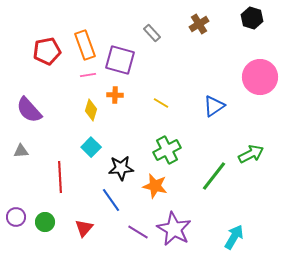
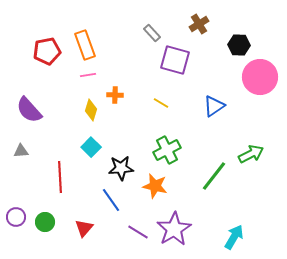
black hexagon: moved 13 px left, 27 px down; rotated 15 degrees counterclockwise
purple square: moved 55 px right
purple star: rotated 12 degrees clockwise
